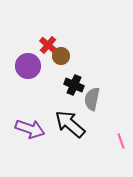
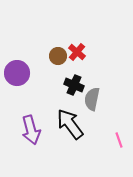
red cross: moved 29 px right, 7 px down
brown circle: moved 3 px left
purple circle: moved 11 px left, 7 px down
black arrow: rotated 12 degrees clockwise
purple arrow: moved 1 px right, 1 px down; rotated 56 degrees clockwise
pink line: moved 2 px left, 1 px up
